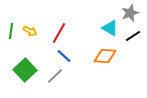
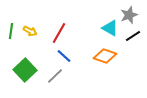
gray star: moved 1 px left, 2 px down
orange diamond: rotated 15 degrees clockwise
